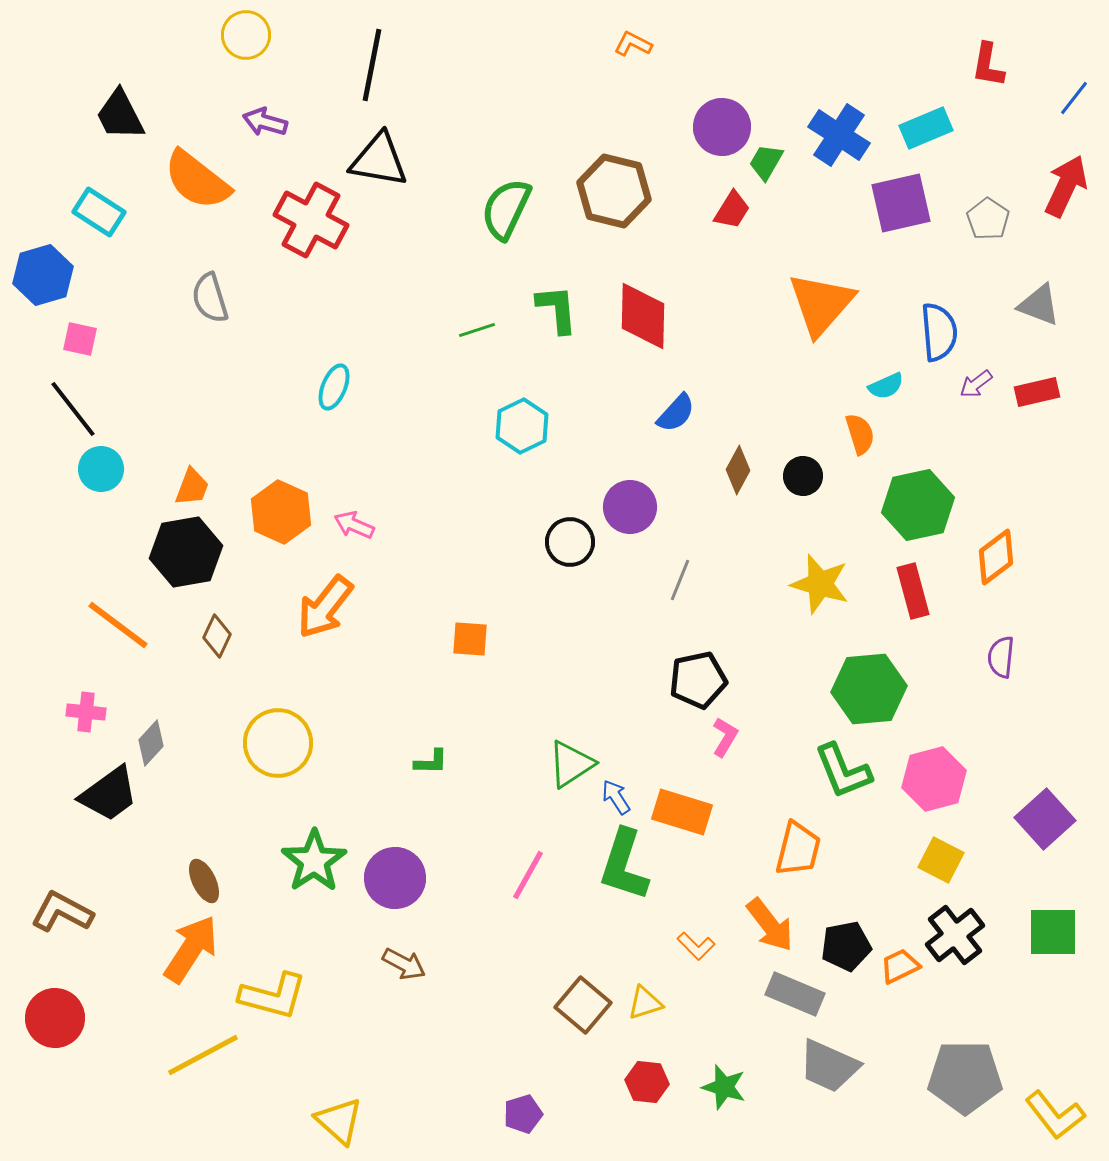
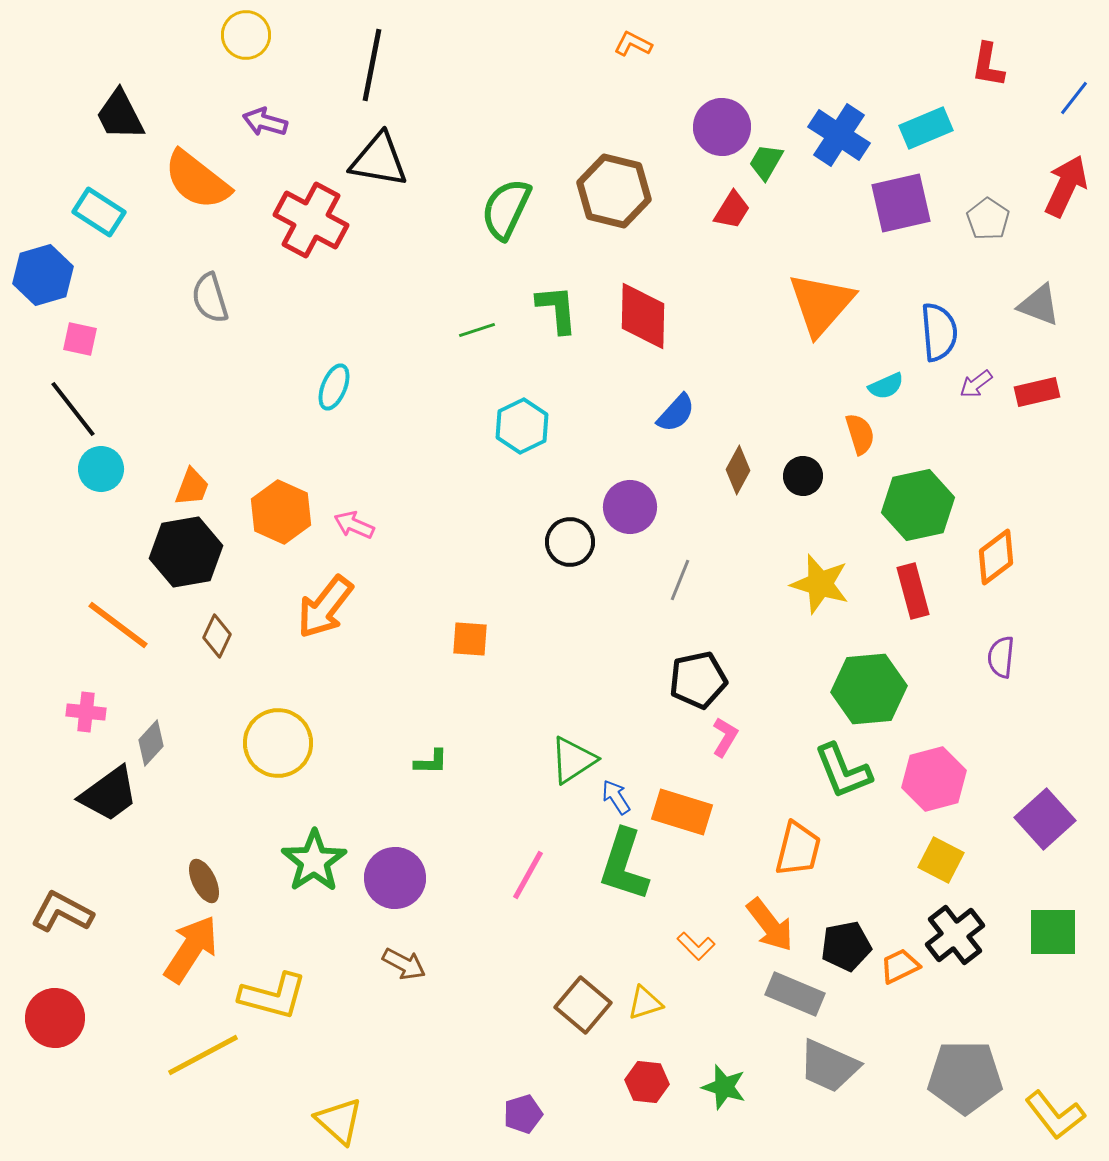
green triangle at (571, 764): moved 2 px right, 4 px up
